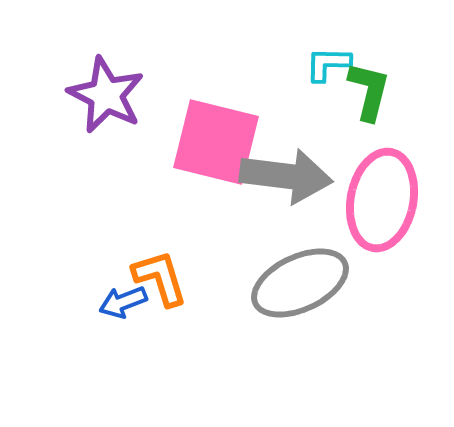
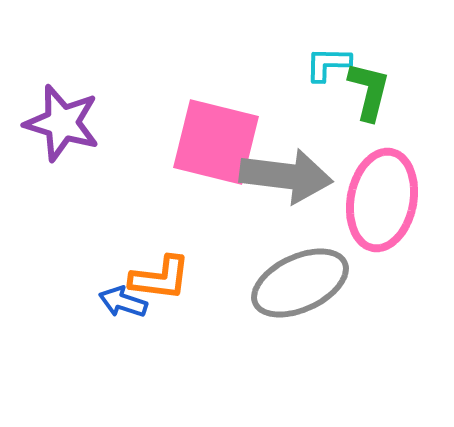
purple star: moved 44 px left, 28 px down; rotated 10 degrees counterclockwise
orange L-shape: rotated 114 degrees clockwise
blue arrow: rotated 39 degrees clockwise
